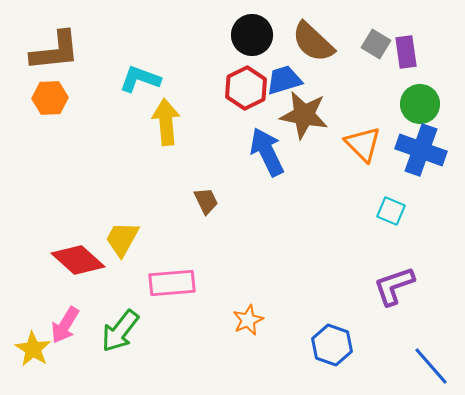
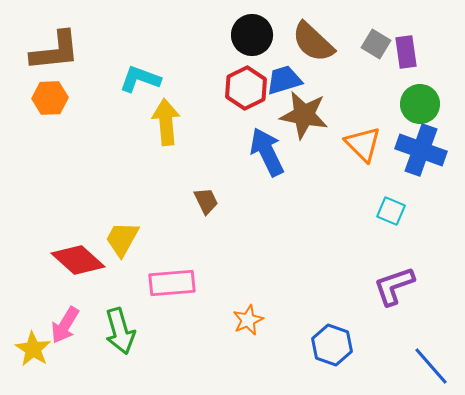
green arrow: rotated 54 degrees counterclockwise
